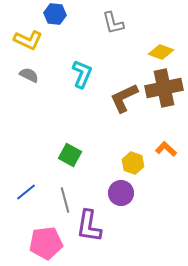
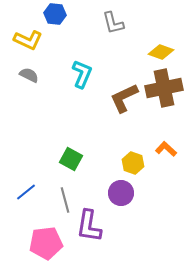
green square: moved 1 px right, 4 px down
